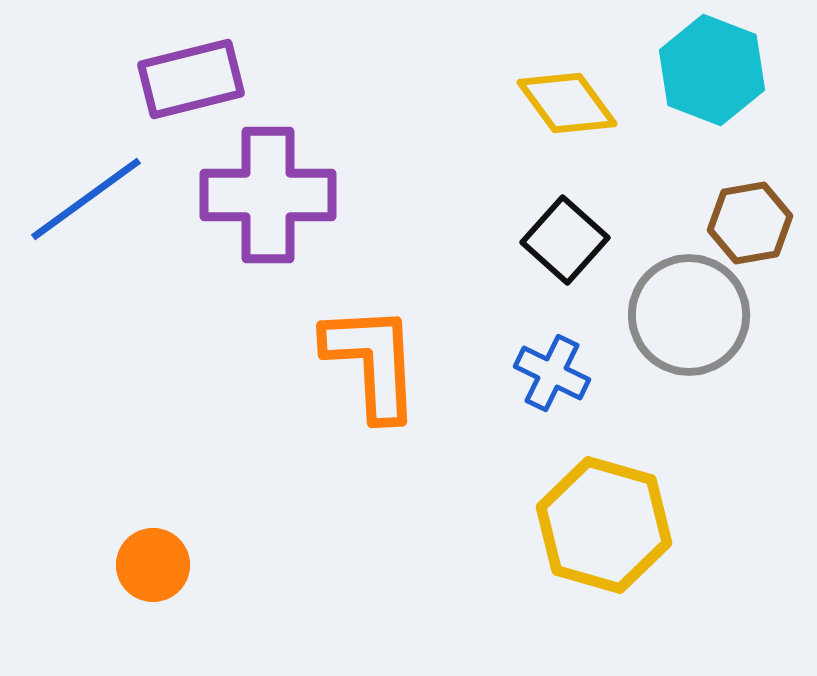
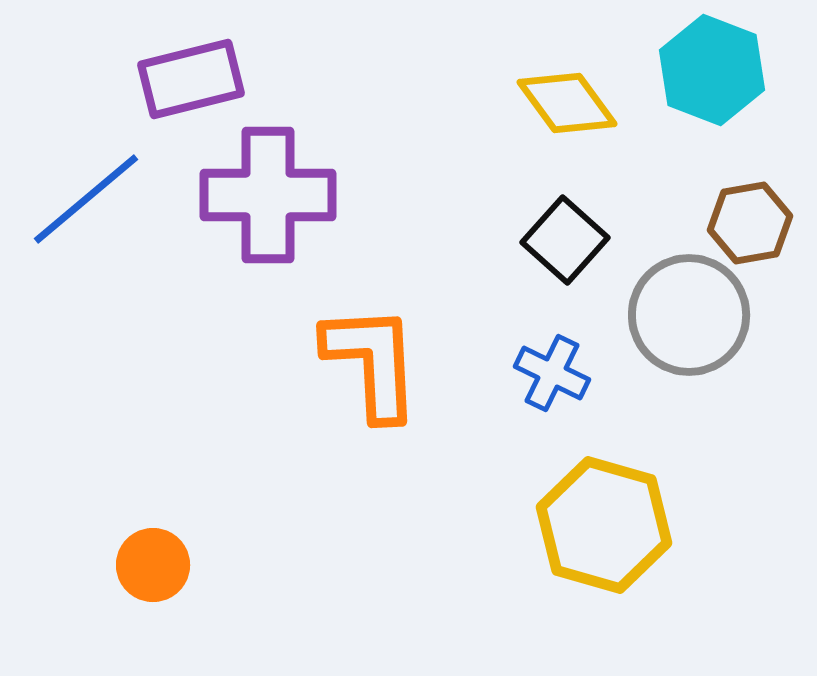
blue line: rotated 4 degrees counterclockwise
